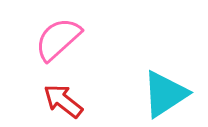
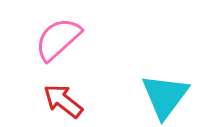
cyan triangle: moved 2 px down; rotated 20 degrees counterclockwise
